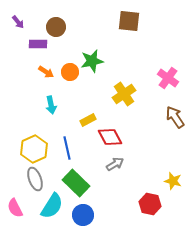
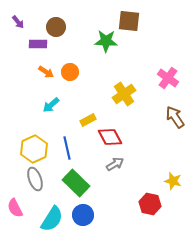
green star: moved 14 px right, 20 px up; rotated 15 degrees clockwise
cyan arrow: rotated 60 degrees clockwise
cyan semicircle: moved 13 px down
